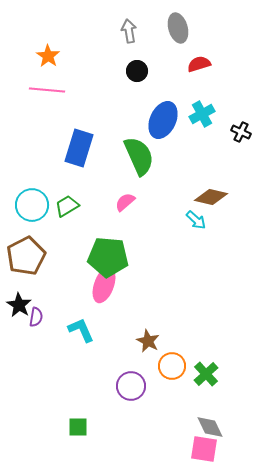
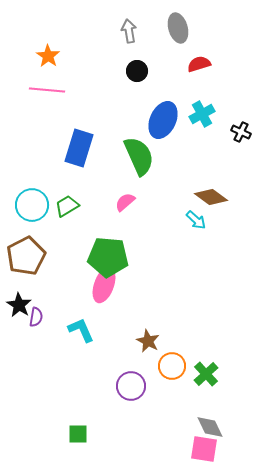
brown diamond: rotated 24 degrees clockwise
green square: moved 7 px down
